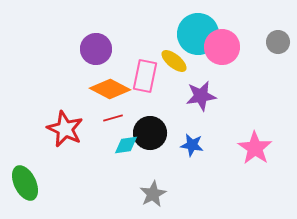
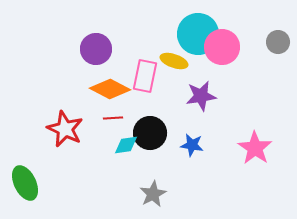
yellow ellipse: rotated 20 degrees counterclockwise
red line: rotated 12 degrees clockwise
